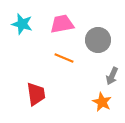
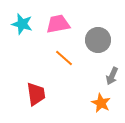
pink trapezoid: moved 4 px left
orange line: rotated 18 degrees clockwise
orange star: moved 1 px left, 1 px down
